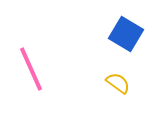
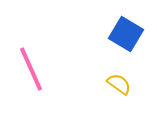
yellow semicircle: moved 1 px right, 1 px down
